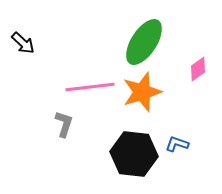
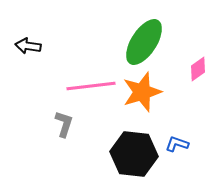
black arrow: moved 5 px right, 3 px down; rotated 145 degrees clockwise
pink line: moved 1 px right, 1 px up
